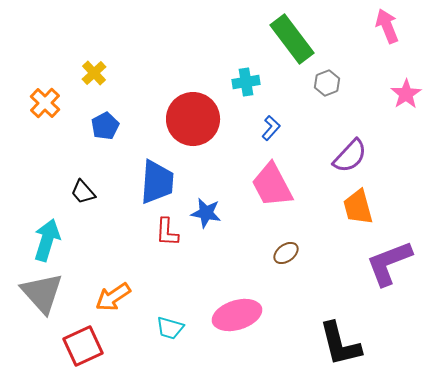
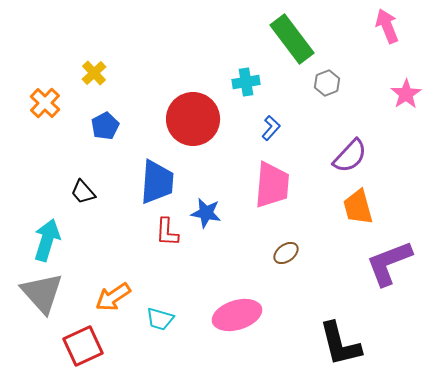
pink trapezoid: rotated 147 degrees counterclockwise
cyan trapezoid: moved 10 px left, 9 px up
